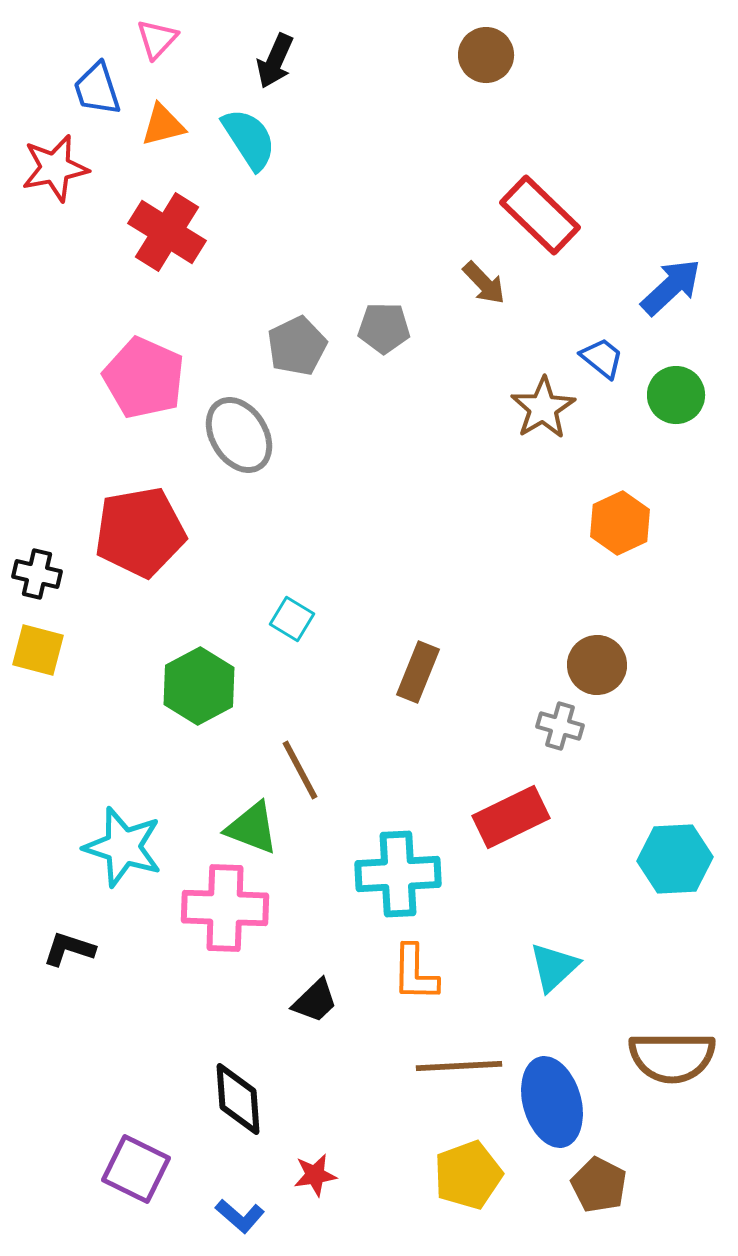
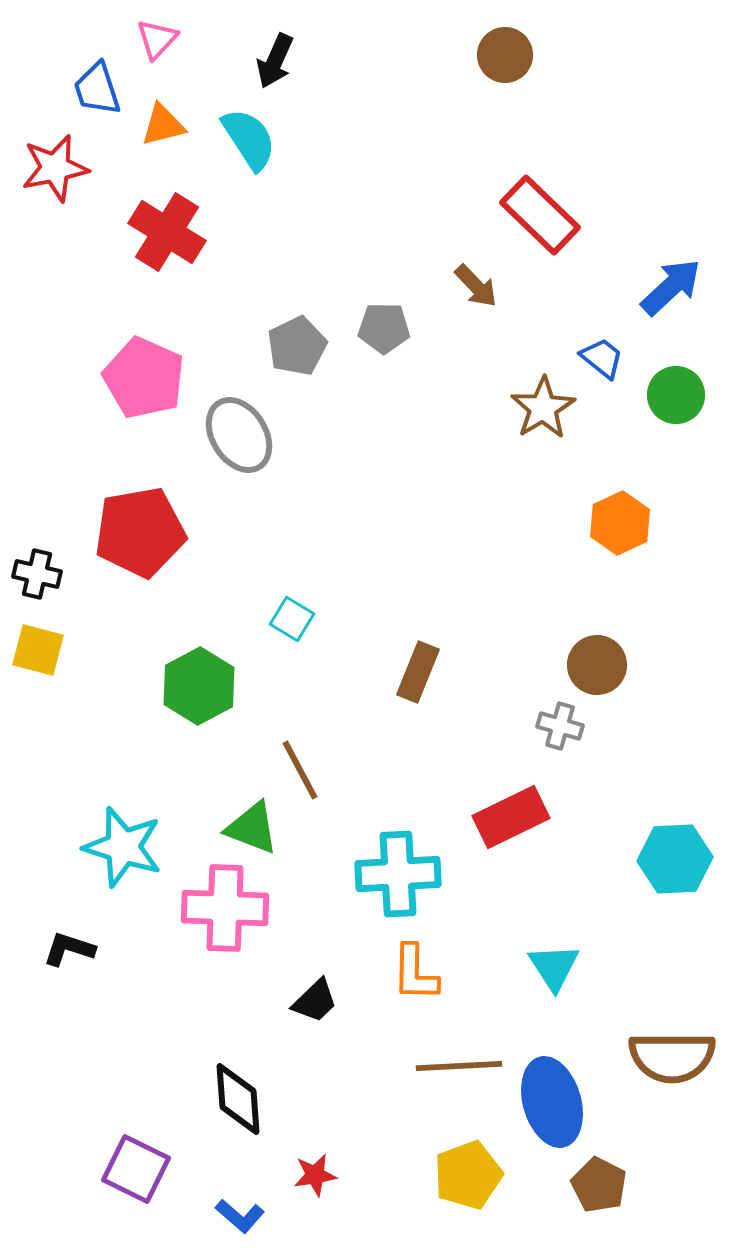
brown circle at (486, 55): moved 19 px right
brown arrow at (484, 283): moved 8 px left, 3 px down
cyan triangle at (554, 967): rotated 20 degrees counterclockwise
